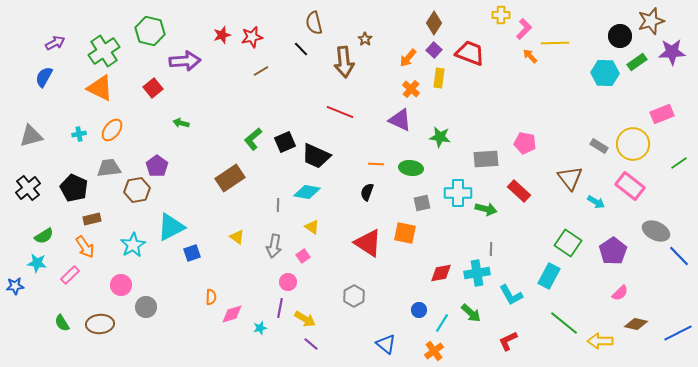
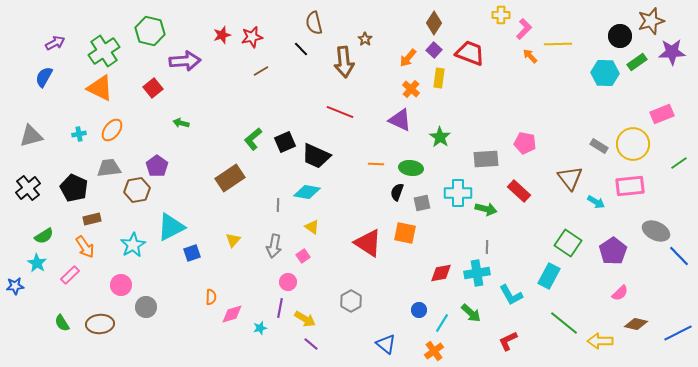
yellow line at (555, 43): moved 3 px right, 1 px down
green star at (440, 137): rotated 25 degrees clockwise
pink rectangle at (630, 186): rotated 44 degrees counterclockwise
black semicircle at (367, 192): moved 30 px right
yellow triangle at (237, 237): moved 4 px left, 3 px down; rotated 35 degrees clockwise
gray line at (491, 249): moved 4 px left, 2 px up
cyan star at (37, 263): rotated 24 degrees clockwise
gray hexagon at (354, 296): moved 3 px left, 5 px down
